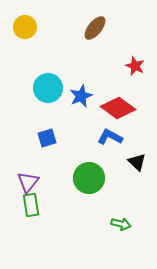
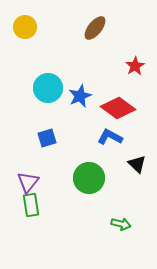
red star: rotated 18 degrees clockwise
blue star: moved 1 px left
black triangle: moved 2 px down
